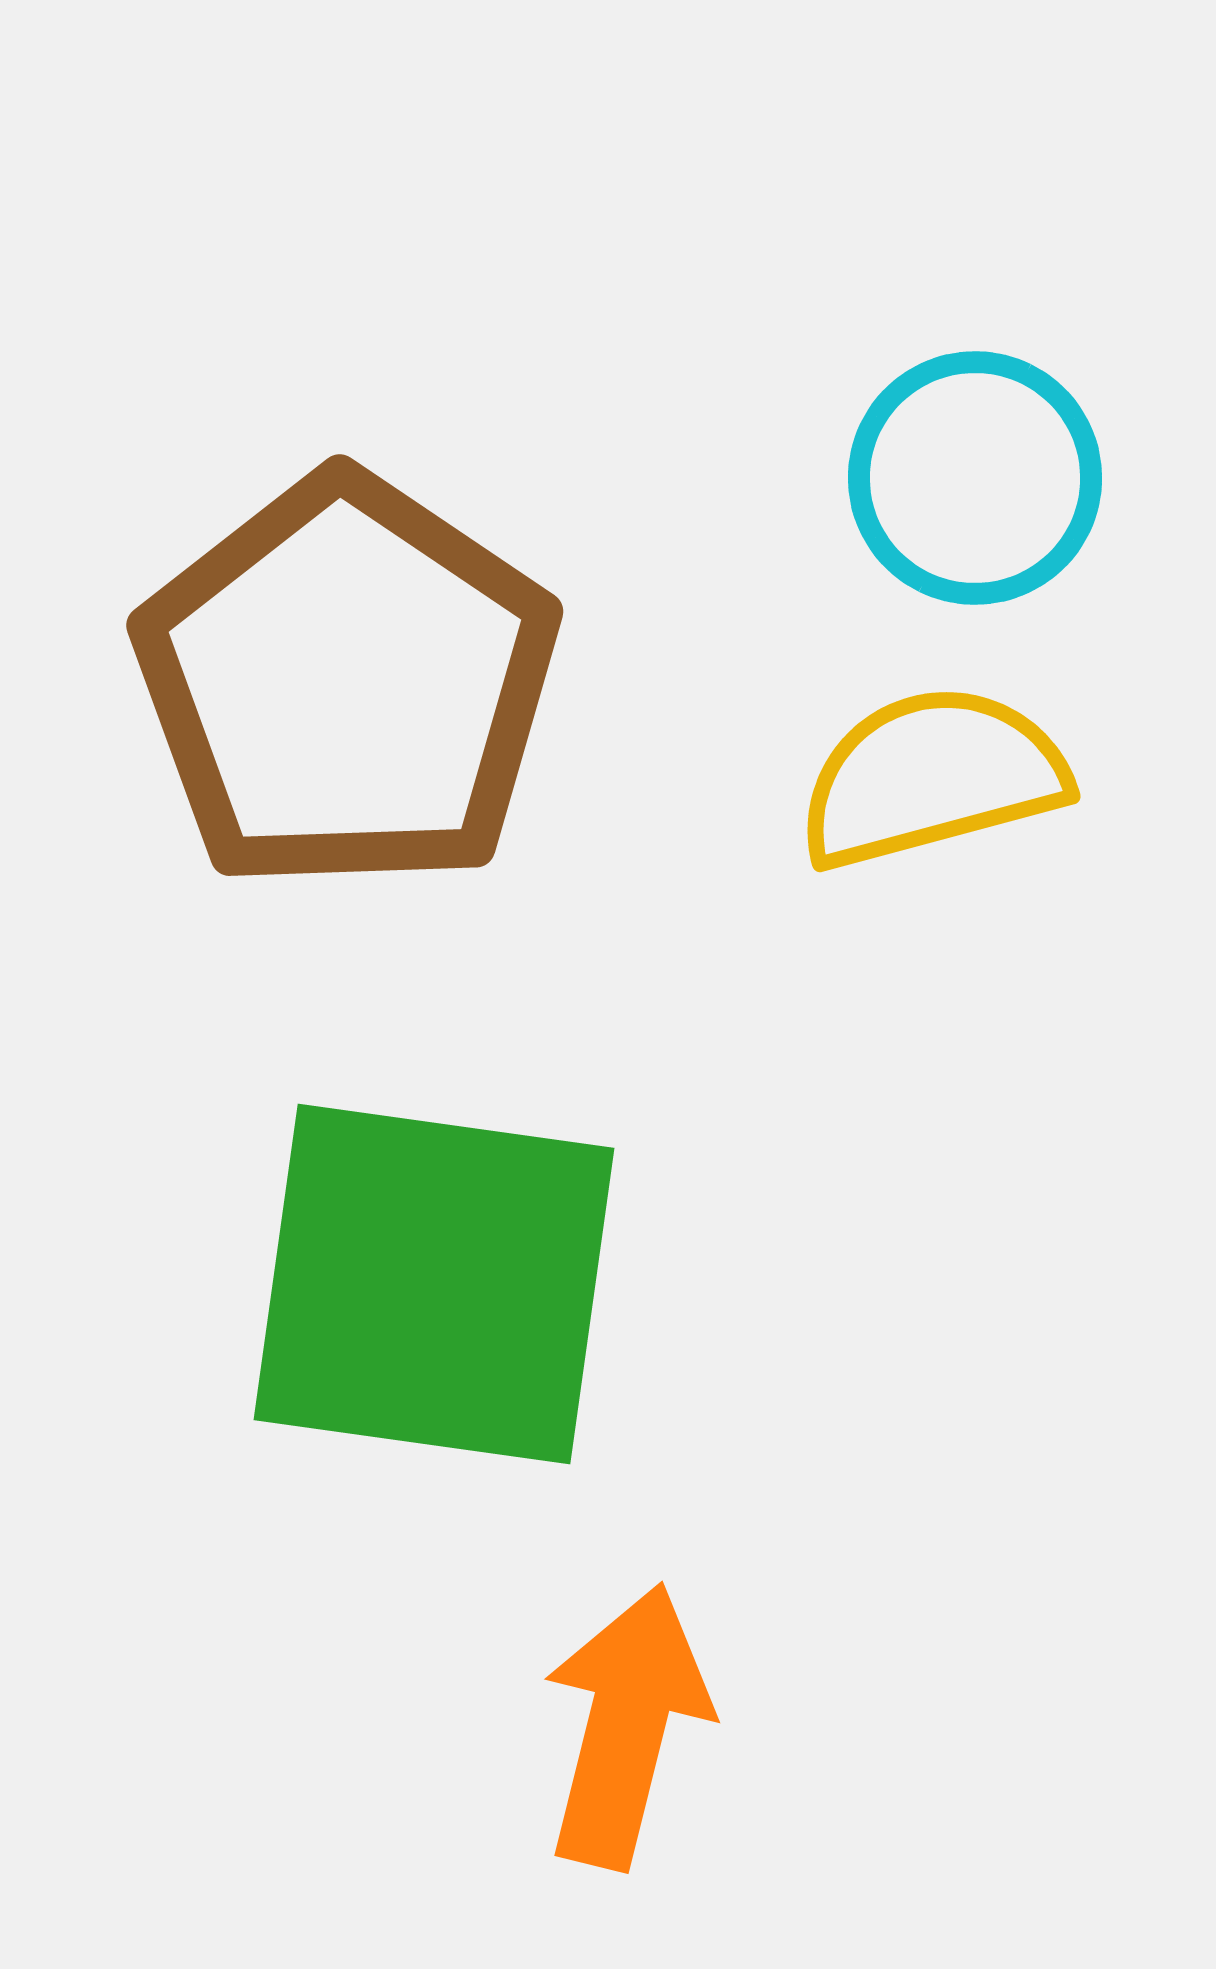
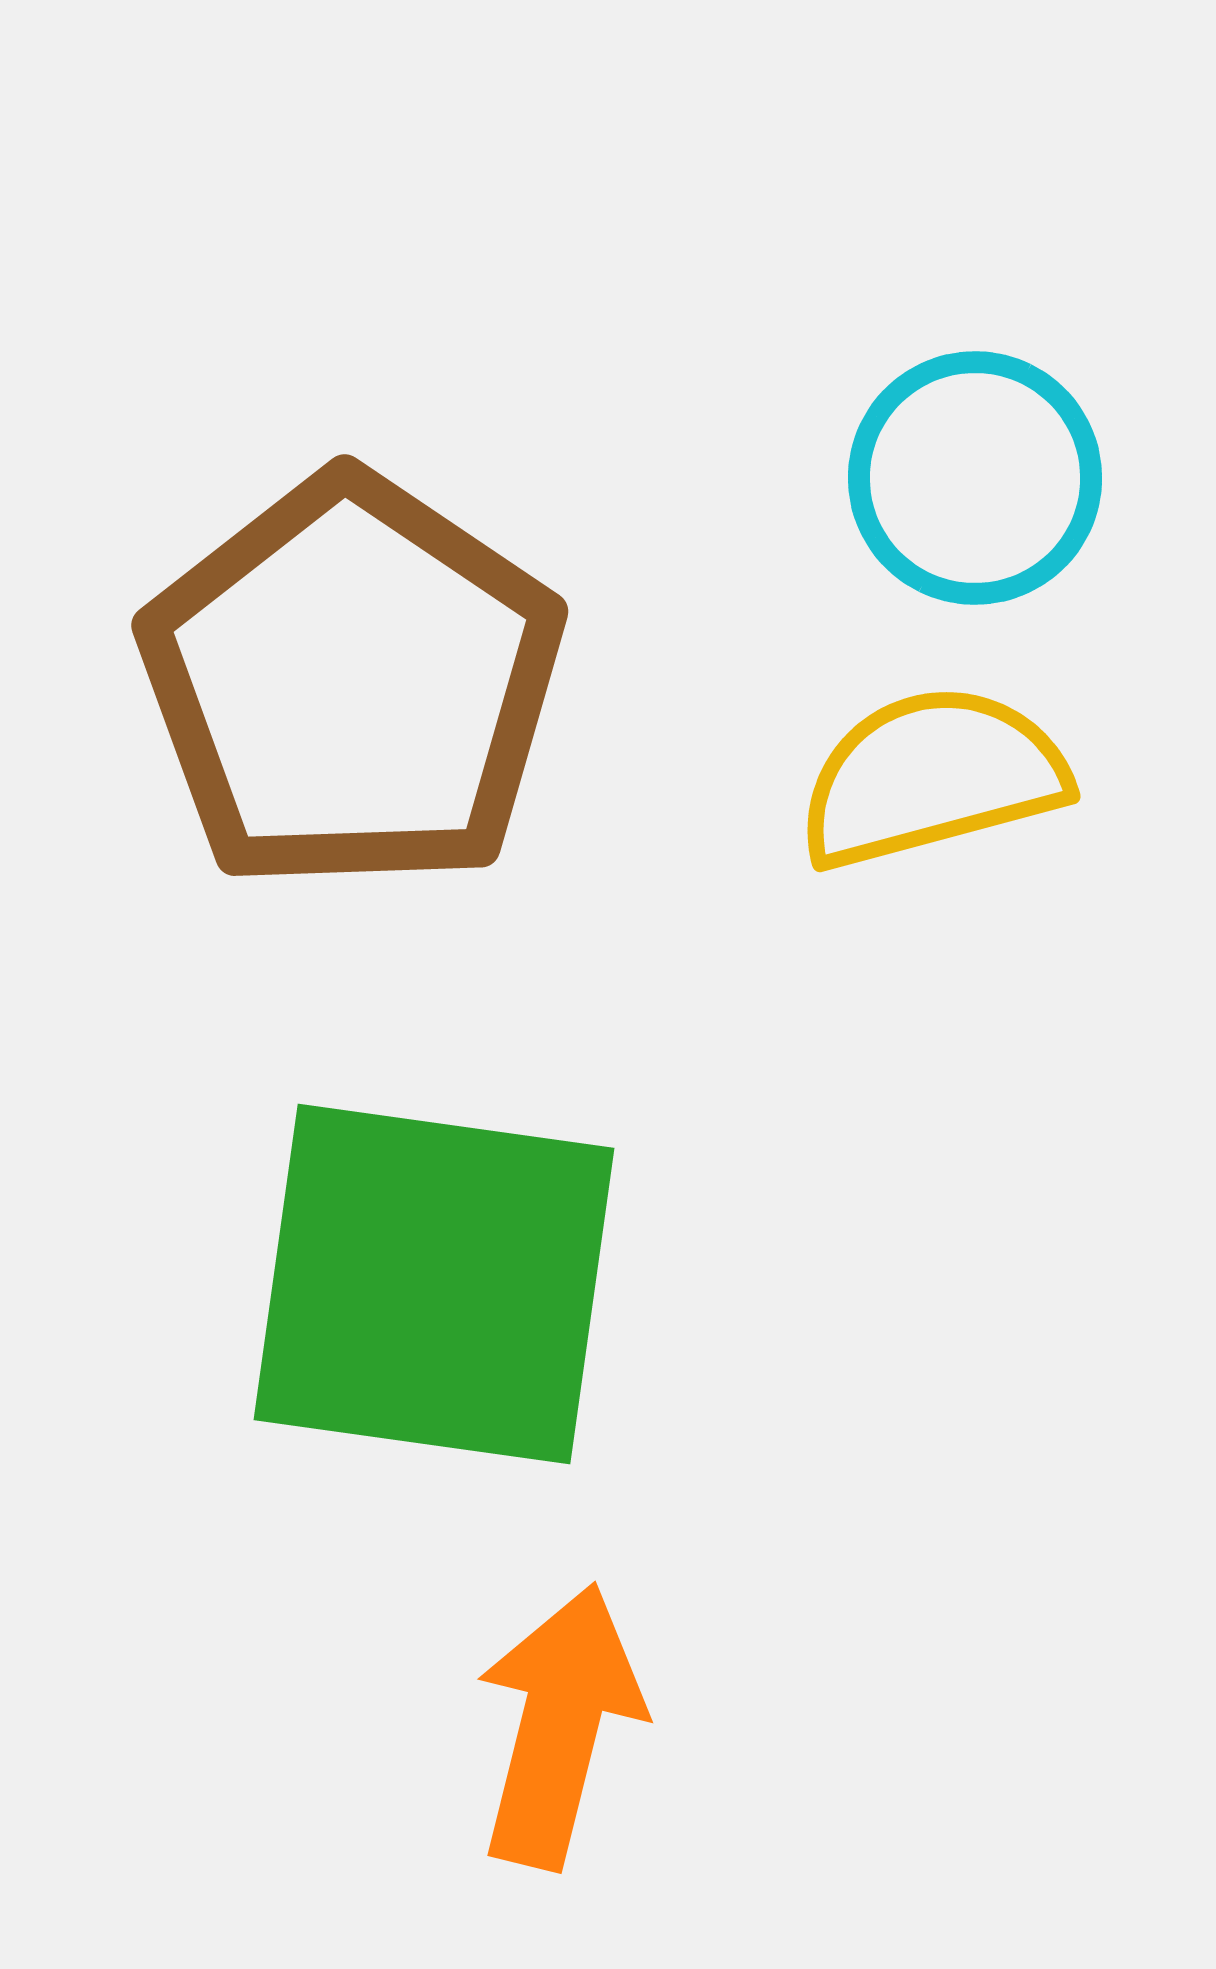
brown pentagon: moved 5 px right
orange arrow: moved 67 px left
